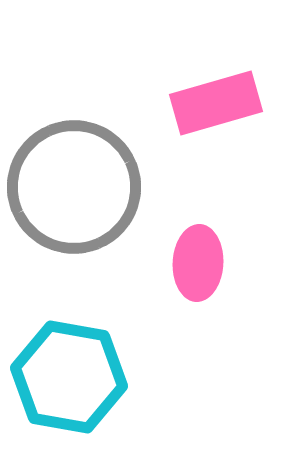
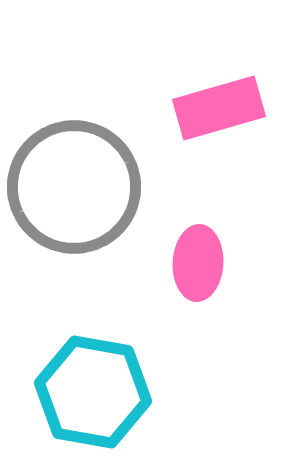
pink rectangle: moved 3 px right, 5 px down
cyan hexagon: moved 24 px right, 15 px down
